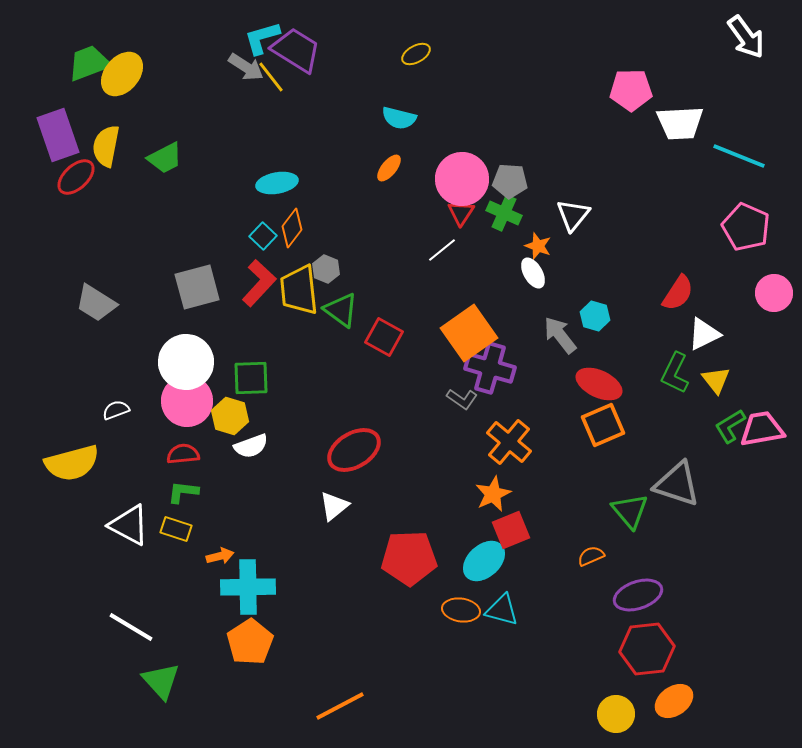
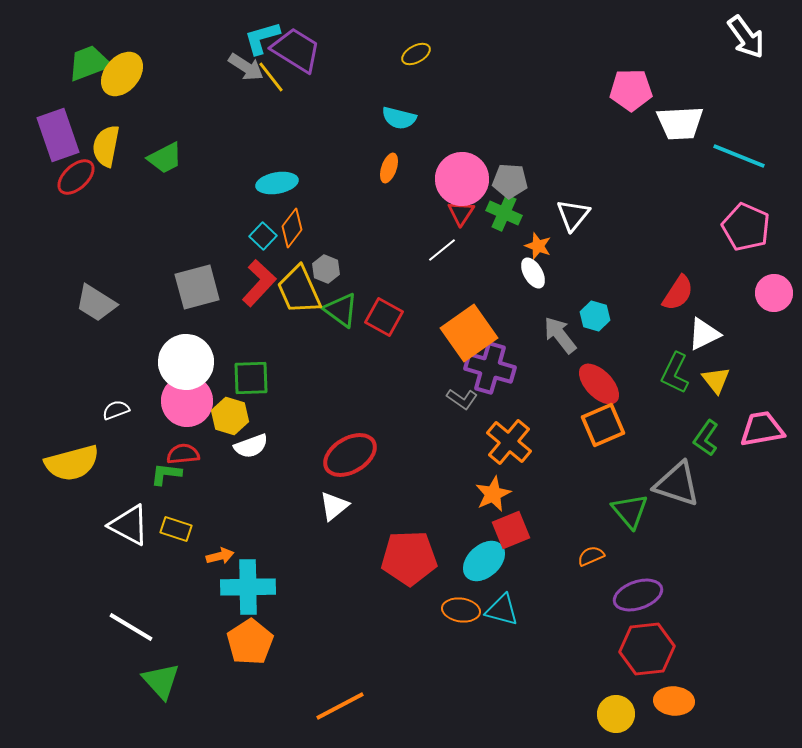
orange ellipse at (389, 168): rotated 20 degrees counterclockwise
yellow trapezoid at (299, 290): rotated 18 degrees counterclockwise
red square at (384, 337): moved 20 px up
red ellipse at (599, 384): rotated 21 degrees clockwise
green L-shape at (730, 426): moved 24 px left, 12 px down; rotated 24 degrees counterclockwise
red ellipse at (354, 450): moved 4 px left, 5 px down
green L-shape at (183, 492): moved 17 px left, 18 px up
orange ellipse at (674, 701): rotated 39 degrees clockwise
